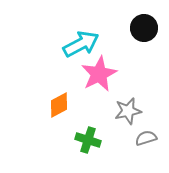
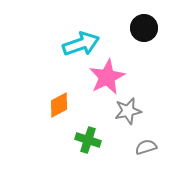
cyan arrow: rotated 9 degrees clockwise
pink star: moved 8 px right, 3 px down
gray semicircle: moved 9 px down
